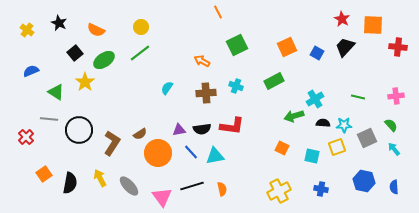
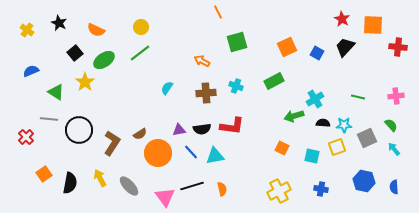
green square at (237, 45): moved 3 px up; rotated 10 degrees clockwise
pink triangle at (162, 197): moved 3 px right
